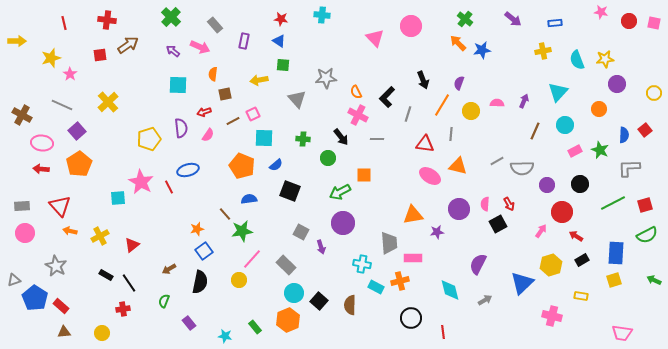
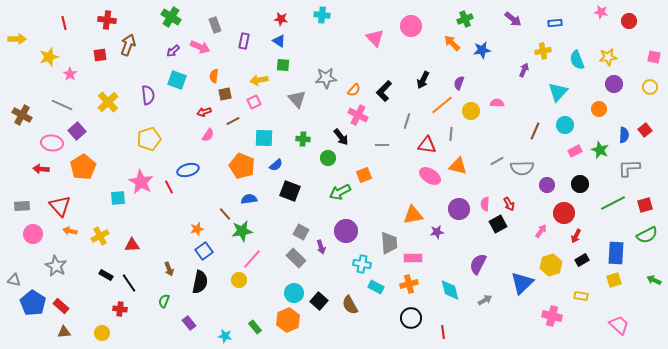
green cross at (171, 17): rotated 12 degrees counterclockwise
green cross at (465, 19): rotated 28 degrees clockwise
pink square at (654, 23): moved 34 px down
gray rectangle at (215, 25): rotated 21 degrees clockwise
yellow arrow at (17, 41): moved 2 px up
orange arrow at (458, 43): moved 6 px left
brown arrow at (128, 45): rotated 35 degrees counterclockwise
purple arrow at (173, 51): rotated 80 degrees counterclockwise
yellow star at (51, 58): moved 2 px left, 1 px up
yellow star at (605, 59): moved 3 px right, 2 px up
orange semicircle at (213, 74): moved 1 px right, 2 px down
black arrow at (423, 80): rotated 48 degrees clockwise
purple circle at (617, 84): moved 3 px left
cyan square at (178, 85): moved 1 px left, 5 px up; rotated 18 degrees clockwise
orange semicircle at (356, 92): moved 2 px left, 2 px up; rotated 112 degrees counterclockwise
yellow circle at (654, 93): moved 4 px left, 6 px up
black L-shape at (387, 97): moved 3 px left, 6 px up
purple arrow at (524, 101): moved 31 px up
orange line at (442, 105): rotated 20 degrees clockwise
pink square at (253, 114): moved 1 px right, 12 px up
gray line at (408, 114): moved 1 px left, 7 px down
purple semicircle at (181, 128): moved 33 px left, 33 px up
gray line at (377, 139): moved 5 px right, 6 px down
pink ellipse at (42, 143): moved 10 px right
red triangle at (425, 144): moved 2 px right, 1 px down
orange pentagon at (79, 164): moved 4 px right, 3 px down
orange square at (364, 175): rotated 21 degrees counterclockwise
red circle at (562, 212): moved 2 px right, 1 px down
purple circle at (343, 223): moved 3 px right, 8 px down
pink circle at (25, 233): moved 8 px right, 1 px down
red arrow at (576, 236): rotated 96 degrees counterclockwise
red triangle at (132, 245): rotated 35 degrees clockwise
gray rectangle at (286, 265): moved 10 px right, 7 px up
brown arrow at (169, 269): rotated 80 degrees counterclockwise
gray triangle at (14, 280): rotated 32 degrees clockwise
orange cross at (400, 281): moved 9 px right, 3 px down
blue pentagon at (35, 298): moved 2 px left, 5 px down
brown semicircle at (350, 305): rotated 30 degrees counterclockwise
red cross at (123, 309): moved 3 px left; rotated 16 degrees clockwise
pink trapezoid at (622, 333): moved 3 px left, 8 px up; rotated 145 degrees counterclockwise
